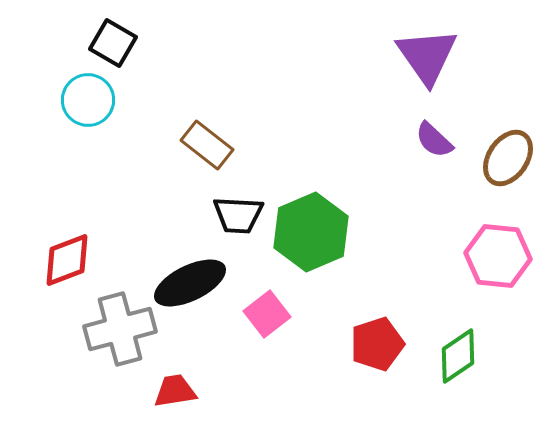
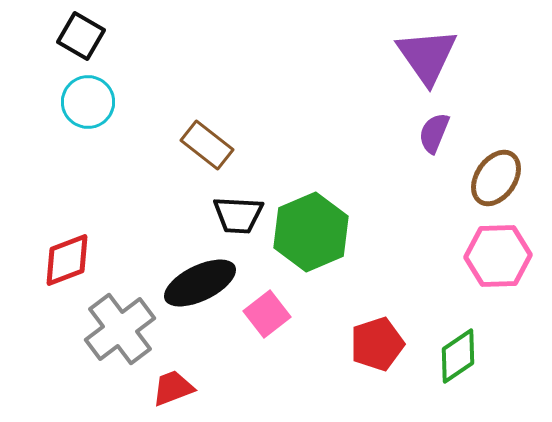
black square: moved 32 px left, 7 px up
cyan circle: moved 2 px down
purple semicircle: moved 7 px up; rotated 69 degrees clockwise
brown ellipse: moved 12 px left, 20 px down
pink hexagon: rotated 8 degrees counterclockwise
black ellipse: moved 10 px right
gray cross: rotated 22 degrees counterclockwise
red trapezoid: moved 2 px left, 3 px up; rotated 12 degrees counterclockwise
